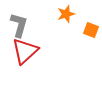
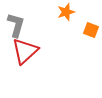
orange star: moved 2 px up
gray L-shape: moved 3 px left
